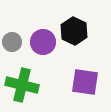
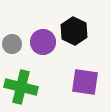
gray circle: moved 2 px down
green cross: moved 1 px left, 2 px down
